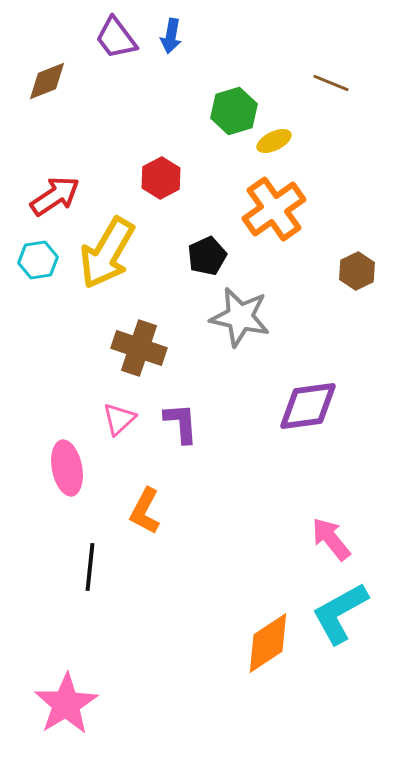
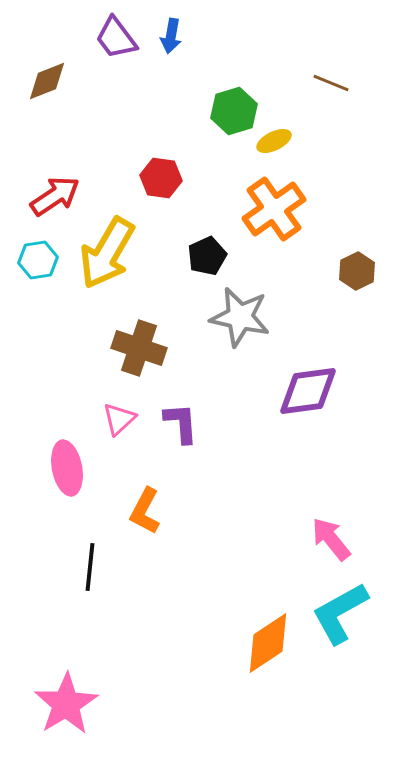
red hexagon: rotated 24 degrees counterclockwise
purple diamond: moved 15 px up
